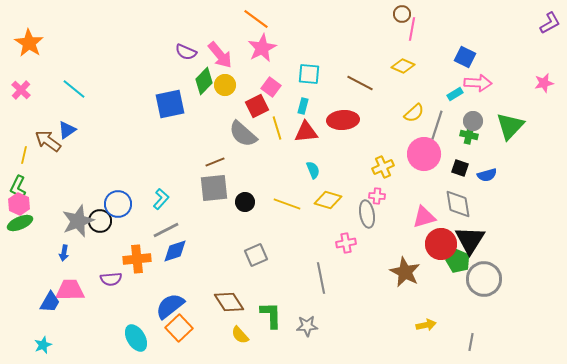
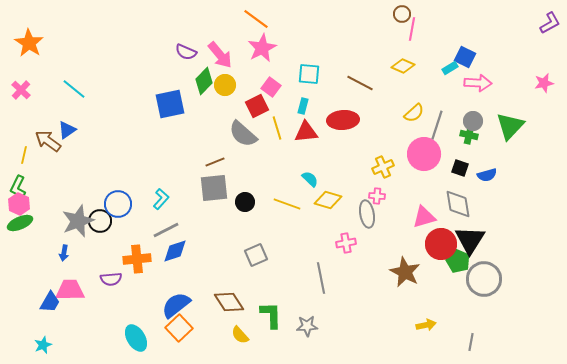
cyan rectangle at (455, 94): moved 5 px left, 26 px up
cyan semicircle at (313, 170): moved 3 px left, 9 px down; rotated 24 degrees counterclockwise
blue semicircle at (170, 306): moved 6 px right, 1 px up
